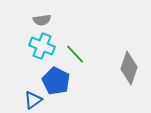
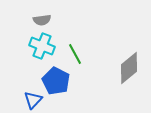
green line: rotated 15 degrees clockwise
gray diamond: rotated 32 degrees clockwise
blue triangle: rotated 12 degrees counterclockwise
